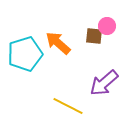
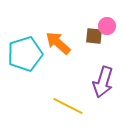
purple arrow: moved 1 px left, 1 px up; rotated 32 degrees counterclockwise
